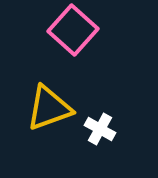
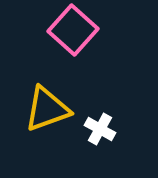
yellow triangle: moved 2 px left, 1 px down
